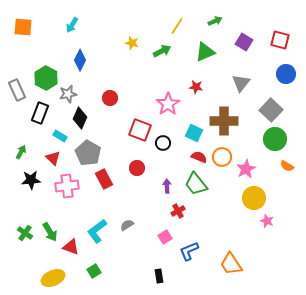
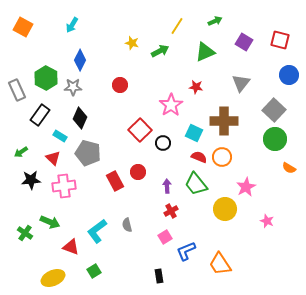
orange square at (23, 27): rotated 24 degrees clockwise
green arrow at (162, 51): moved 2 px left
blue circle at (286, 74): moved 3 px right, 1 px down
gray star at (68, 94): moved 5 px right, 7 px up; rotated 12 degrees clockwise
red circle at (110, 98): moved 10 px right, 13 px up
pink star at (168, 104): moved 3 px right, 1 px down
gray square at (271, 110): moved 3 px right
black rectangle at (40, 113): moved 2 px down; rotated 15 degrees clockwise
red square at (140, 130): rotated 25 degrees clockwise
green arrow at (21, 152): rotated 152 degrees counterclockwise
gray pentagon at (88, 153): rotated 15 degrees counterclockwise
orange semicircle at (287, 166): moved 2 px right, 2 px down
red circle at (137, 168): moved 1 px right, 4 px down
pink star at (246, 169): moved 18 px down
red rectangle at (104, 179): moved 11 px right, 2 px down
pink cross at (67, 186): moved 3 px left
yellow circle at (254, 198): moved 29 px left, 11 px down
red cross at (178, 211): moved 7 px left
gray semicircle at (127, 225): rotated 72 degrees counterclockwise
green arrow at (50, 232): moved 10 px up; rotated 36 degrees counterclockwise
blue L-shape at (189, 251): moved 3 px left
orange trapezoid at (231, 264): moved 11 px left
